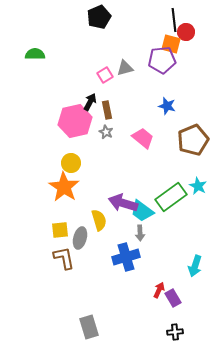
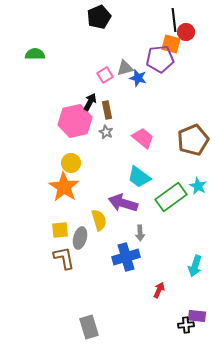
purple pentagon: moved 2 px left, 1 px up
blue star: moved 29 px left, 28 px up
cyan trapezoid: moved 3 px left, 34 px up
purple rectangle: moved 24 px right, 18 px down; rotated 54 degrees counterclockwise
black cross: moved 11 px right, 7 px up
